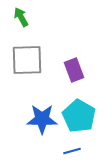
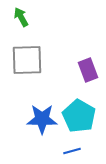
purple rectangle: moved 14 px right
